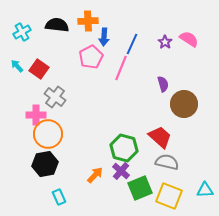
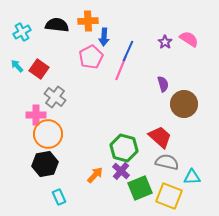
blue line: moved 4 px left, 7 px down
cyan triangle: moved 13 px left, 13 px up
